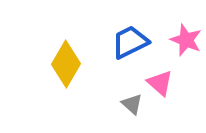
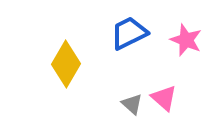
blue trapezoid: moved 1 px left, 9 px up
pink triangle: moved 4 px right, 15 px down
